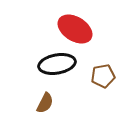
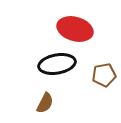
red ellipse: rotated 16 degrees counterclockwise
brown pentagon: moved 1 px right, 1 px up
